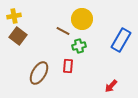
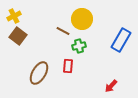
yellow cross: rotated 16 degrees counterclockwise
